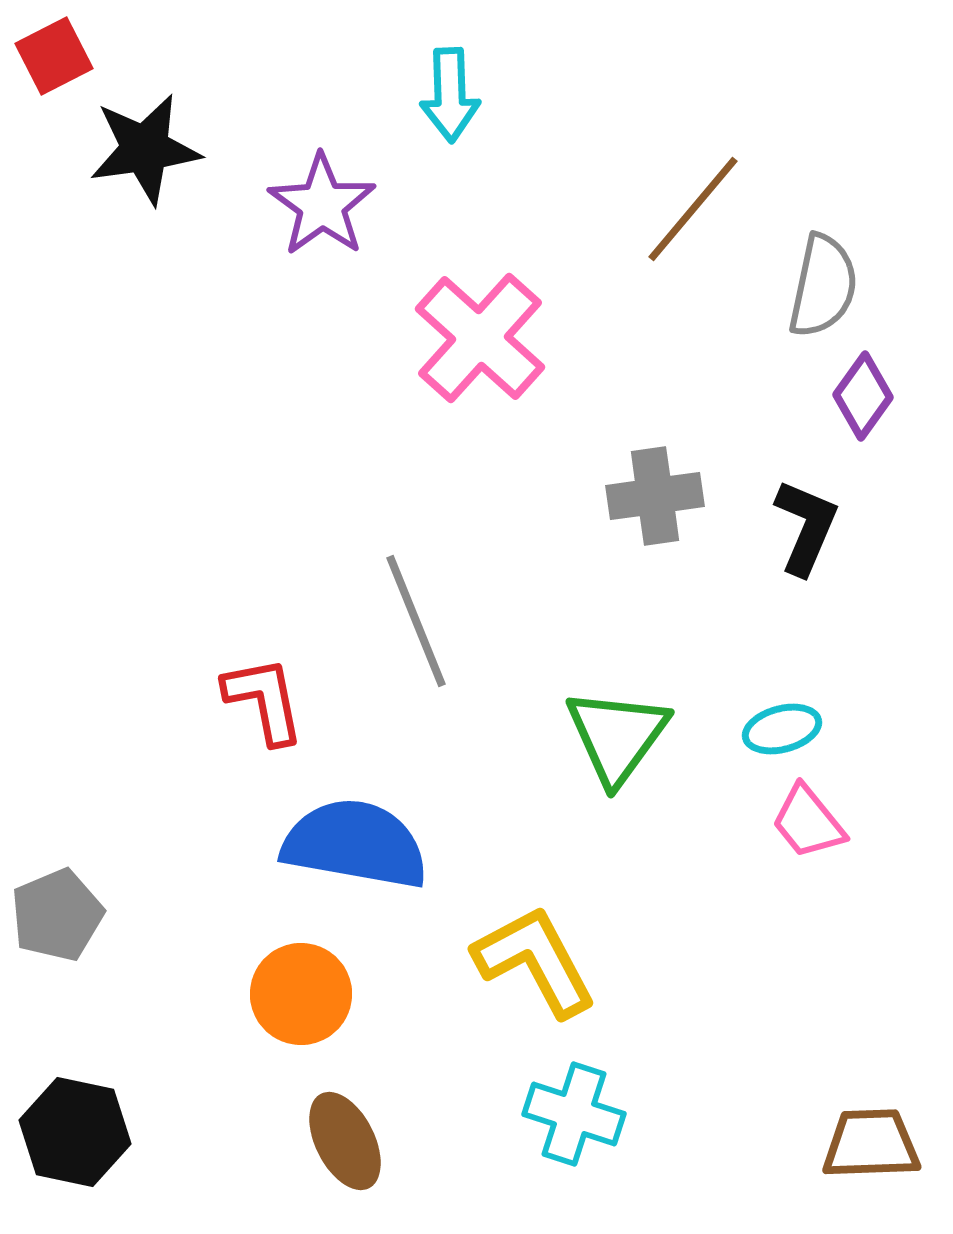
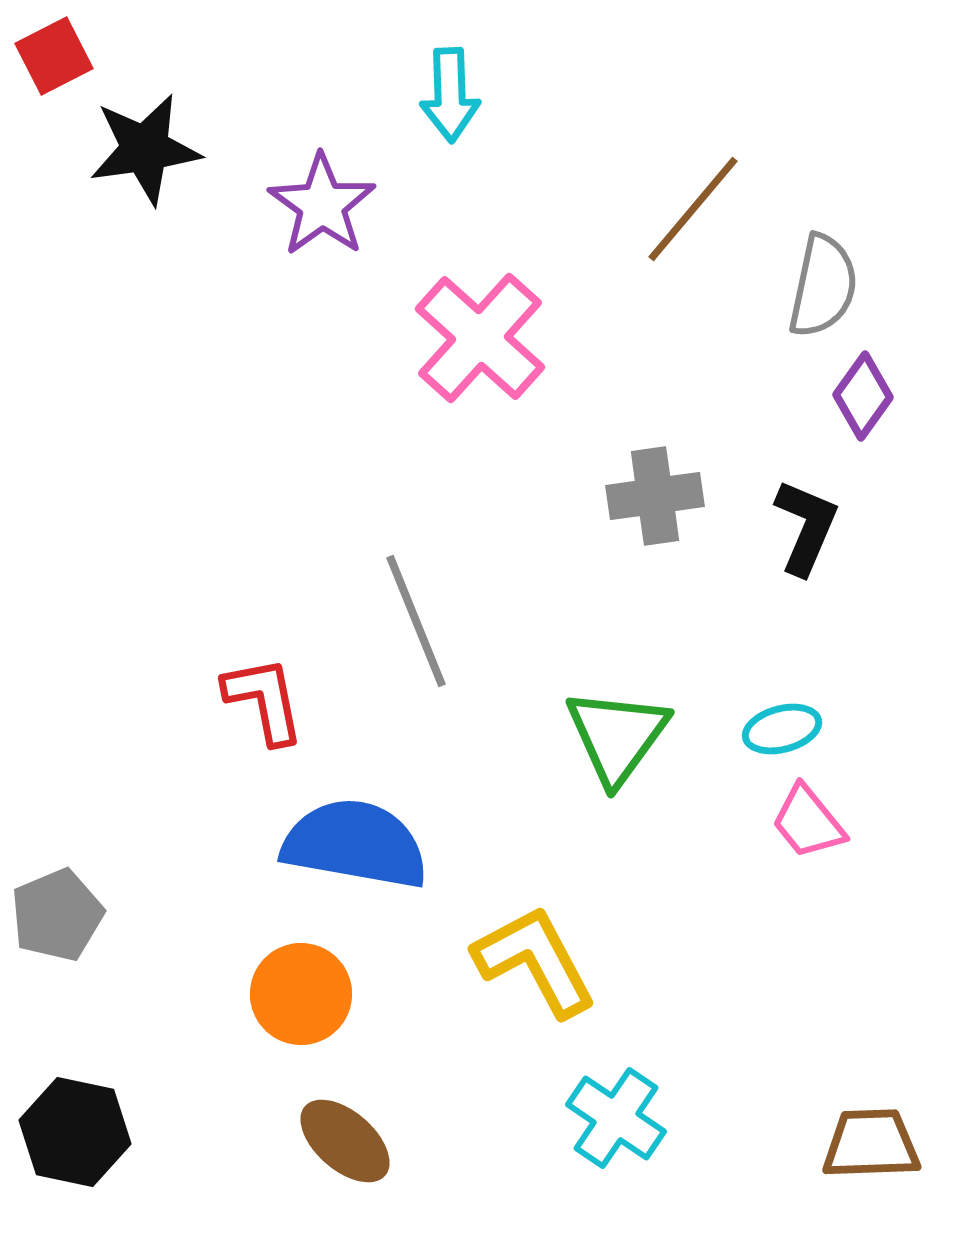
cyan cross: moved 42 px right, 4 px down; rotated 16 degrees clockwise
brown ellipse: rotated 22 degrees counterclockwise
